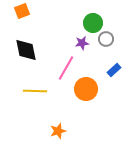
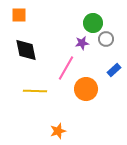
orange square: moved 3 px left, 4 px down; rotated 21 degrees clockwise
